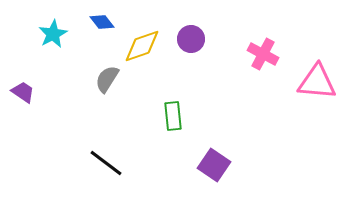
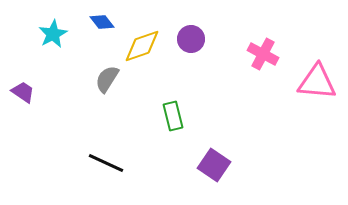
green rectangle: rotated 8 degrees counterclockwise
black line: rotated 12 degrees counterclockwise
